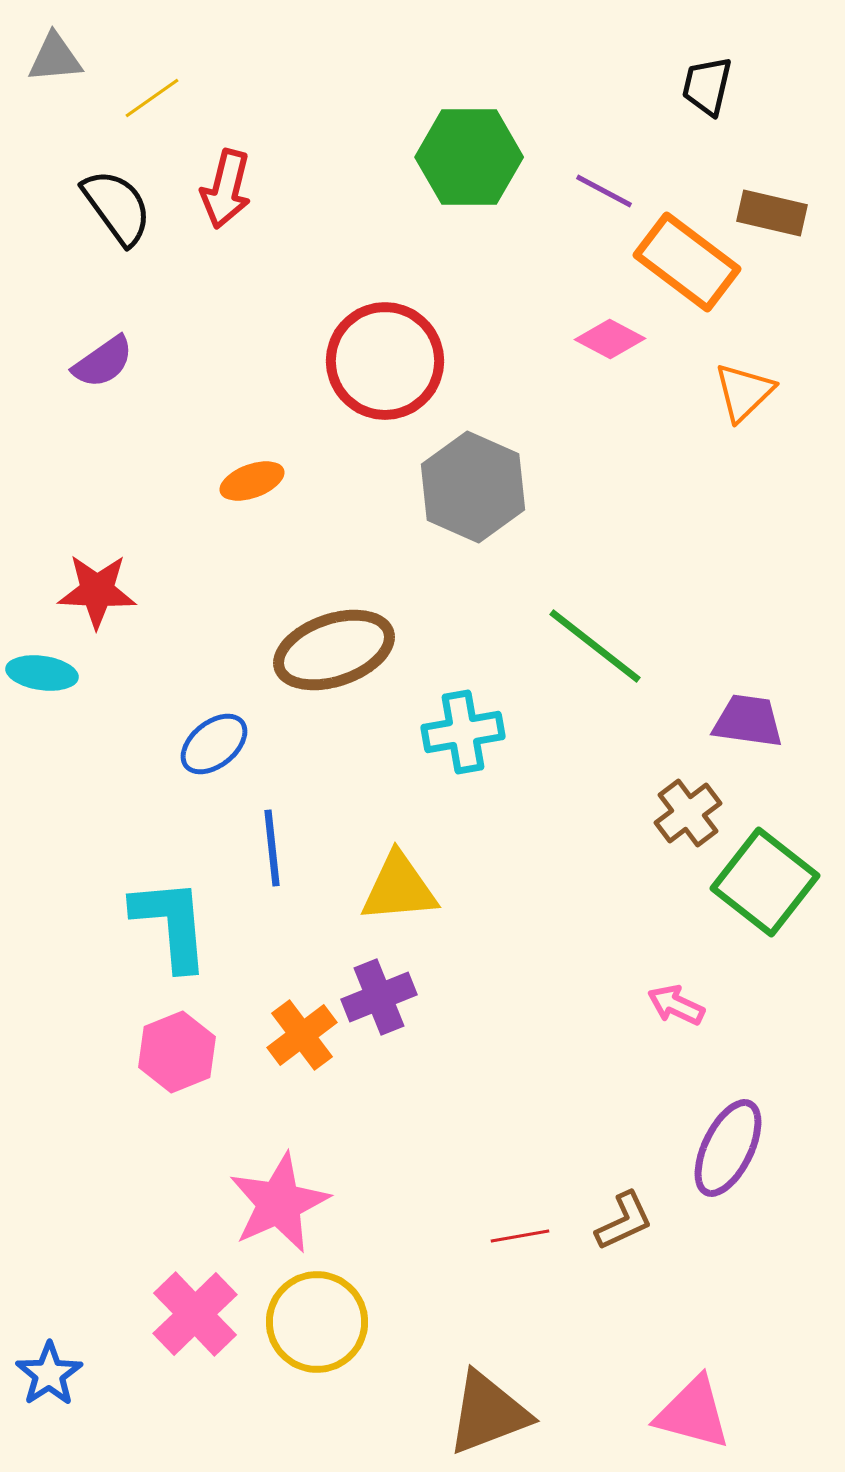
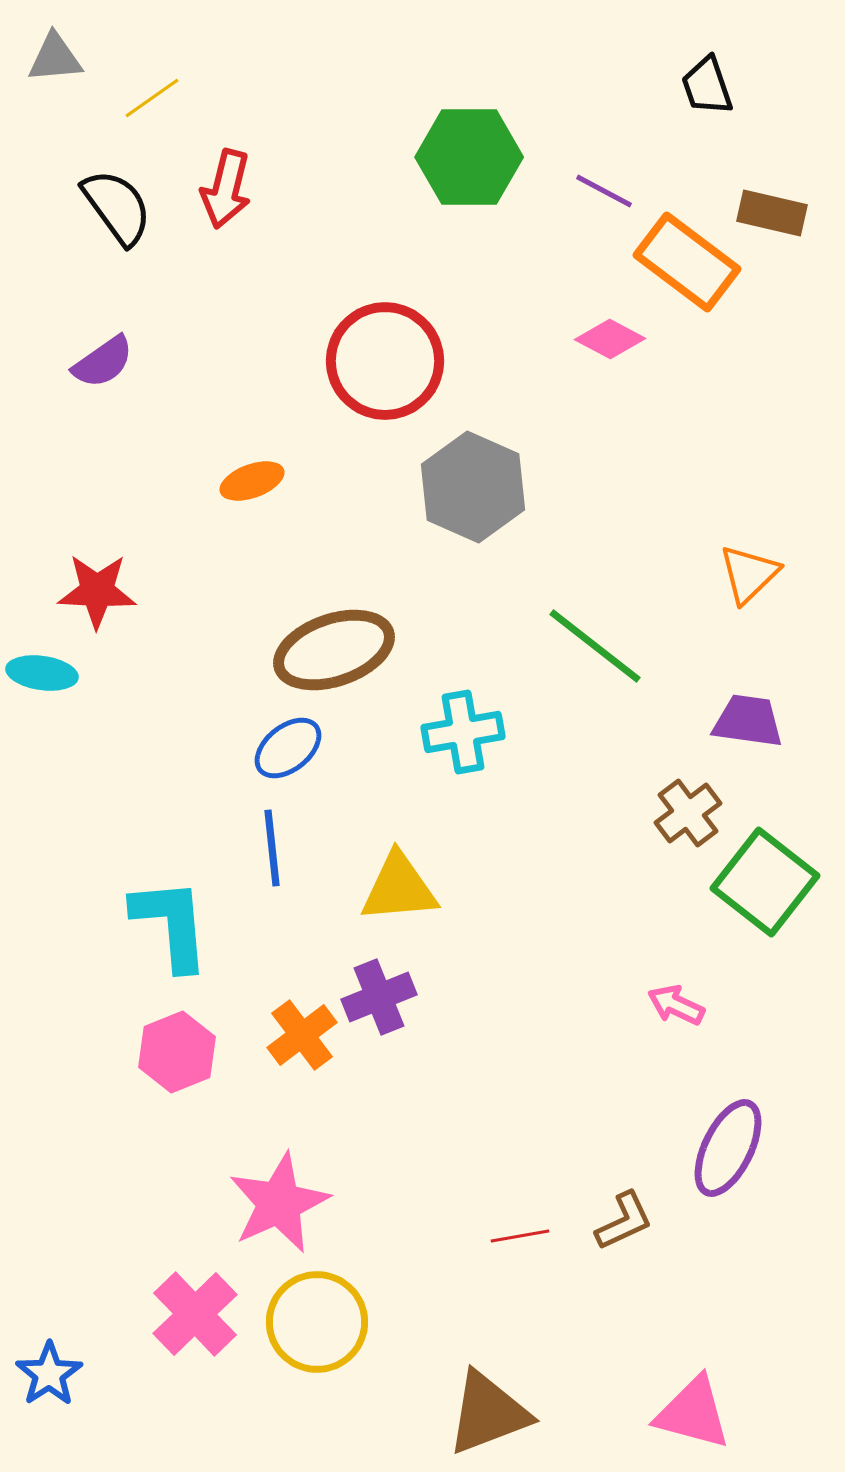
black trapezoid: rotated 32 degrees counterclockwise
orange triangle: moved 5 px right, 182 px down
blue ellipse: moved 74 px right, 4 px down
